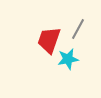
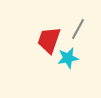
cyan star: moved 1 px up
